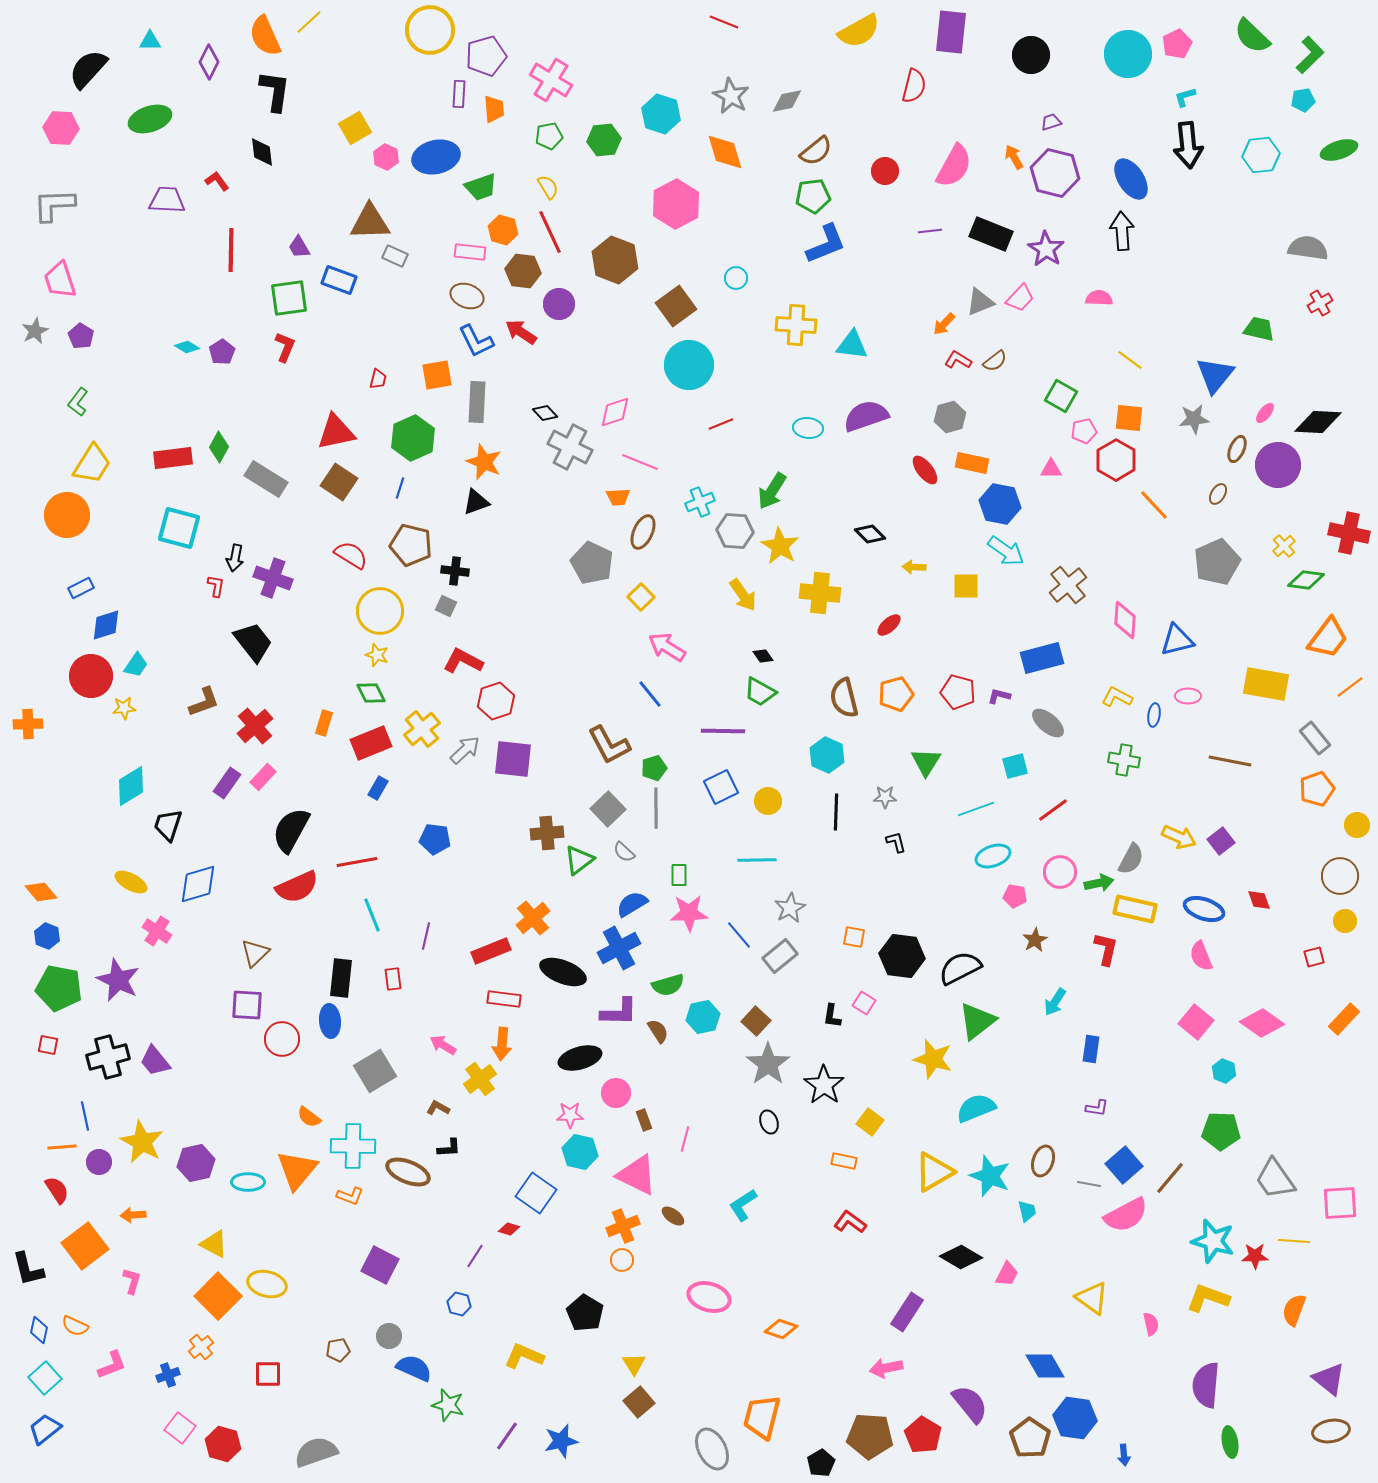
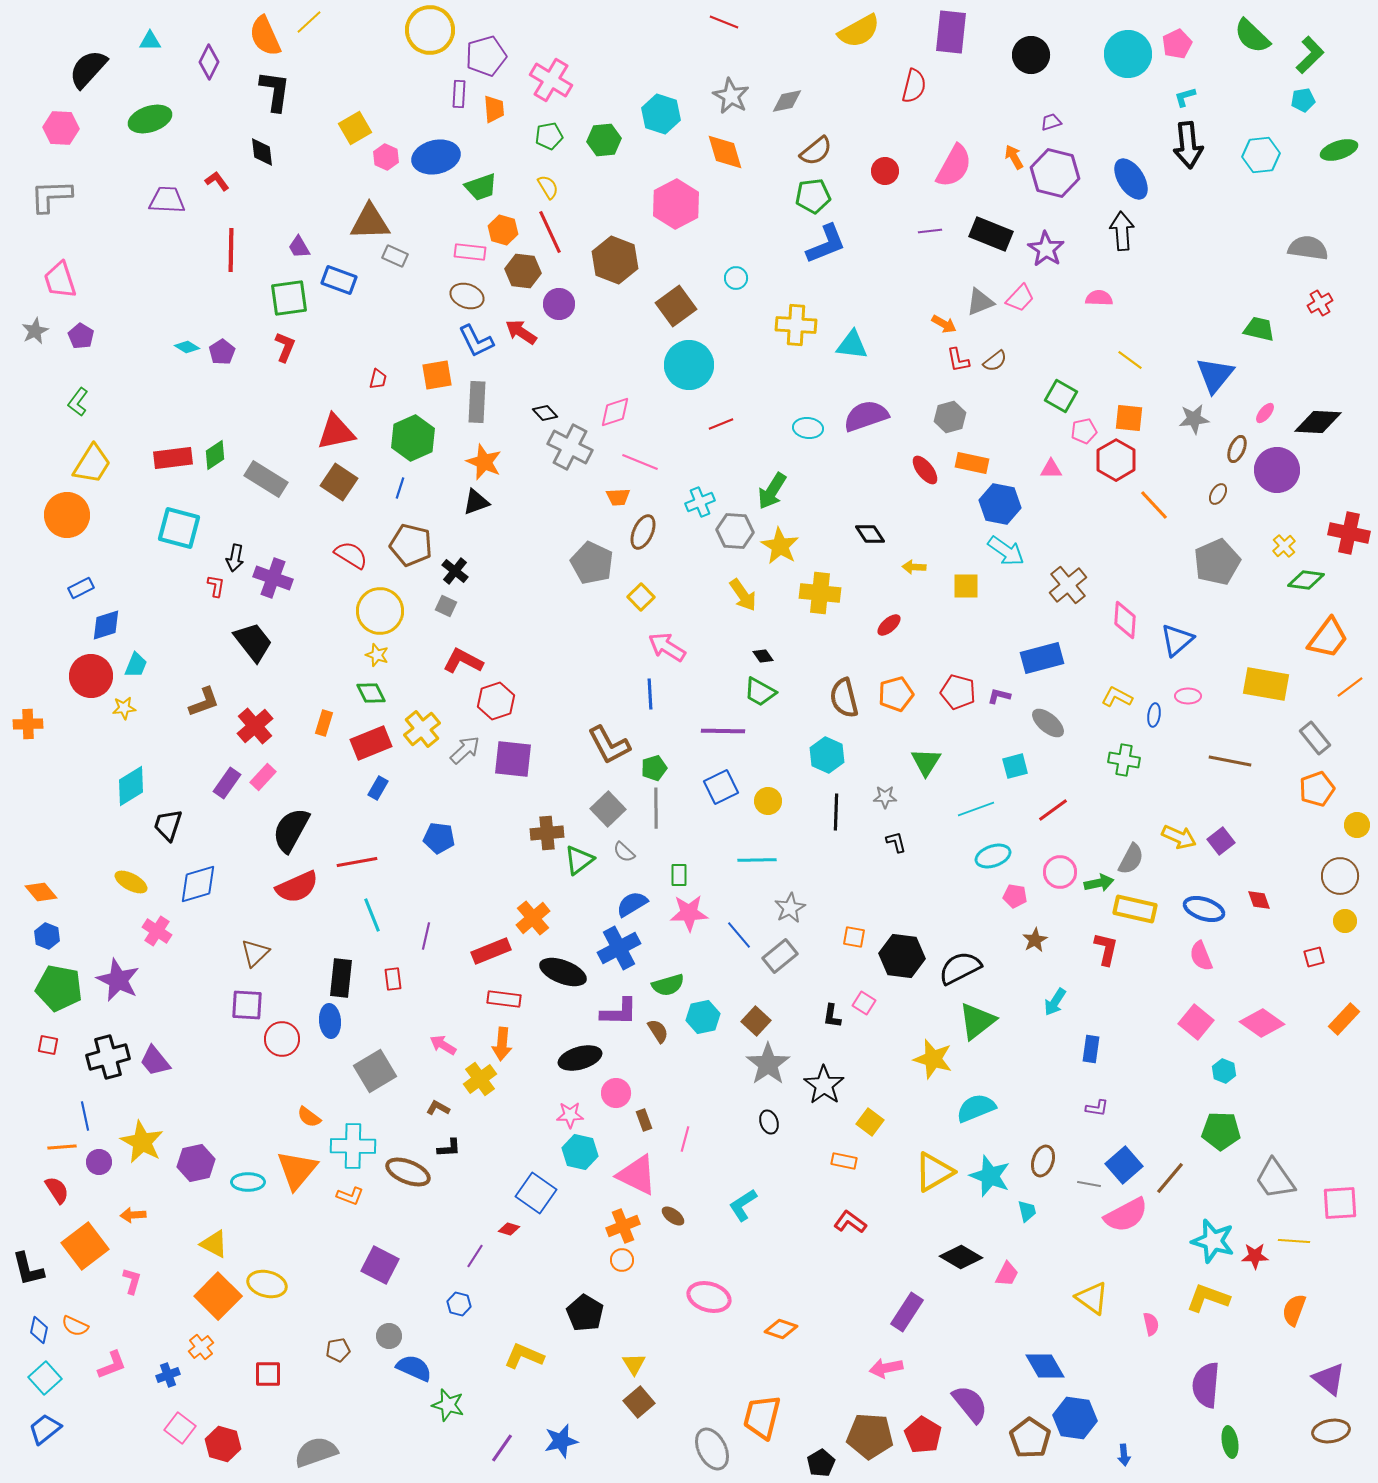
gray L-shape at (54, 205): moved 3 px left, 9 px up
orange arrow at (944, 324): rotated 105 degrees counterclockwise
red L-shape at (958, 360): rotated 132 degrees counterclockwise
green diamond at (219, 447): moved 4 px left, 8 px down; rotated 28 degrees clockwise
purple circle at (1278, 465): moved 1 px left, 5 px down
black diamond at (870, 534): rotated 12 degrees clockwise
black cross at (455, 571): rotated 32 degrees clockwise
blue triangle at (1177, 640): rotated 27 degrees counterclockwise
cyan trapezoid at (136, 665): rotated 12 degrees counterclockwise
blue line at (650, 694): rotated 36 degrees clockwise
blue pentagon at (435, 839): moved 4 px right, 1 px up
purple line at (507, 1436): moved 5 px left, 12 px down
